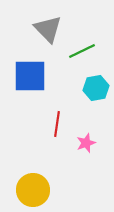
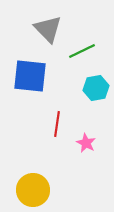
blue square: rotated 6 degrees clockwise
pink star: rotated 24 degrees counterclockwise
